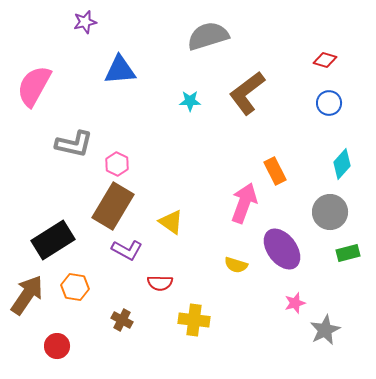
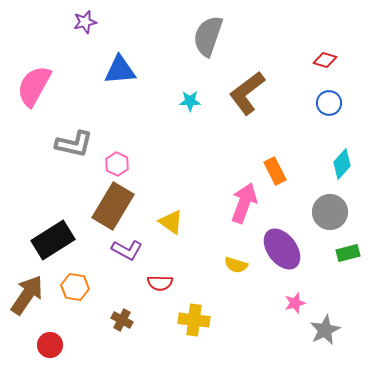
gray semicircle: rotated 54 degrees counterclockwise
red circle: moved 7 px left, 1 px up
